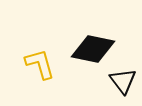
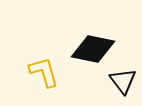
yellow L-shape: moved 4 px right, 8 px down
